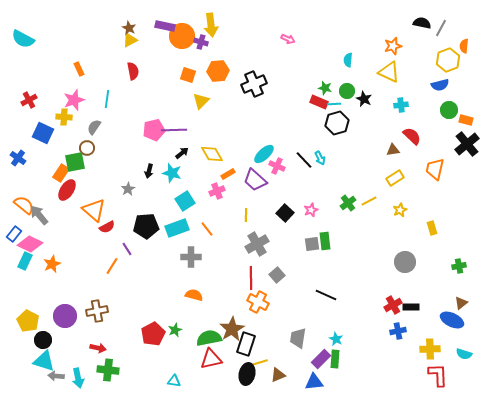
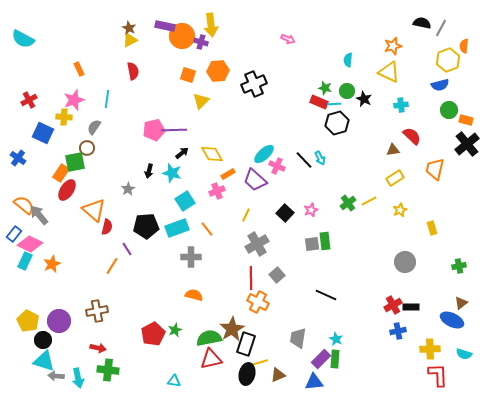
yellow line at (246, 215): rotated 24 degrees clockwise
red semicircle at (107, 227): rotated 49 degrees counterclockwise
purple circle at (65, 316): moved 6 px left, 5 px down
